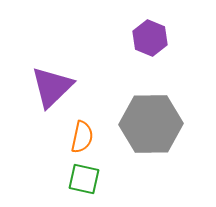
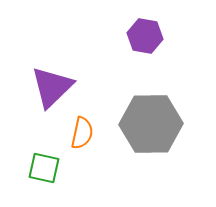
purple hexagon: moved 5 px left, 2 px up; rotated 12 degrees counterclockwise
orange semicircle: moved 4 px up
green square: moved 40 px left, 11 px up
